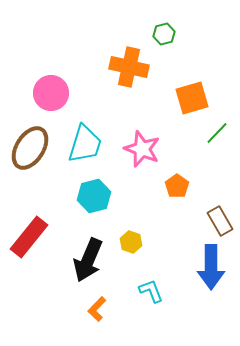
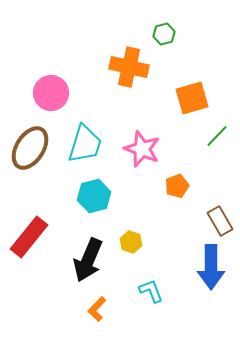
green line: moved 3 px down
orange pentagon: rotated 15 degrees clockwise
